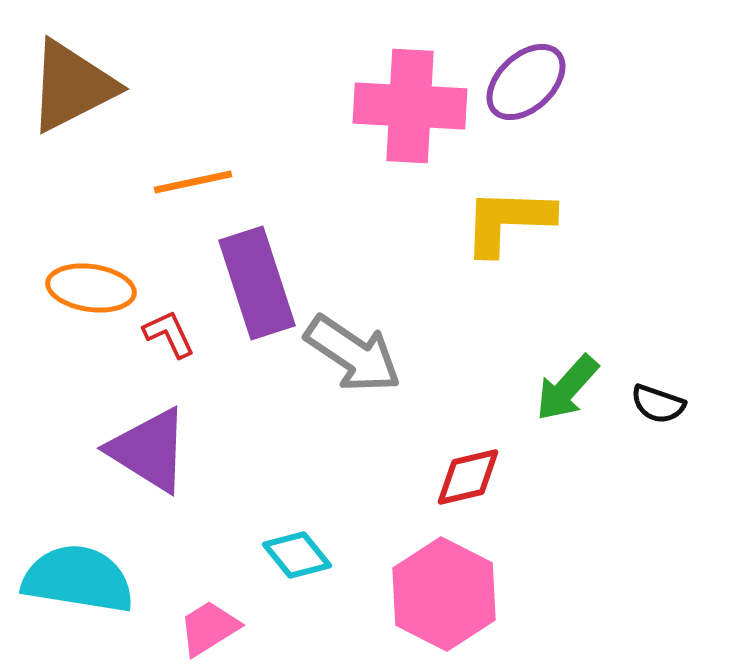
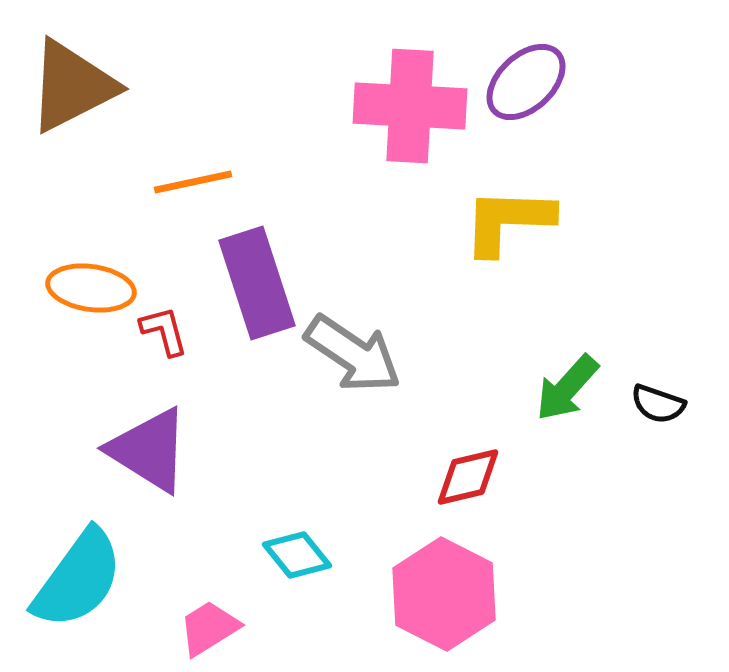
red L-shape: moved 5 px left, 3 px up; rotated 10 degrees clockwise
cyan semicircle: rotated 117 degrees clockwise
